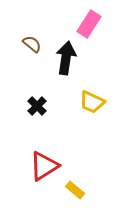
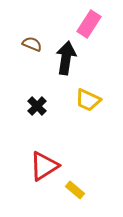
brown semicircle: rotated 18 degrees counterclockwise
yellow trapezoid: moved 4 px left, 2 px up
